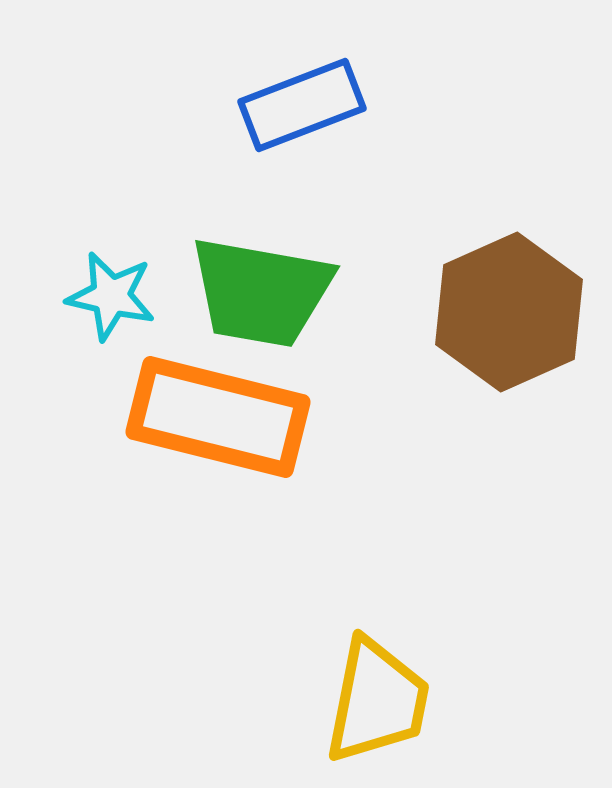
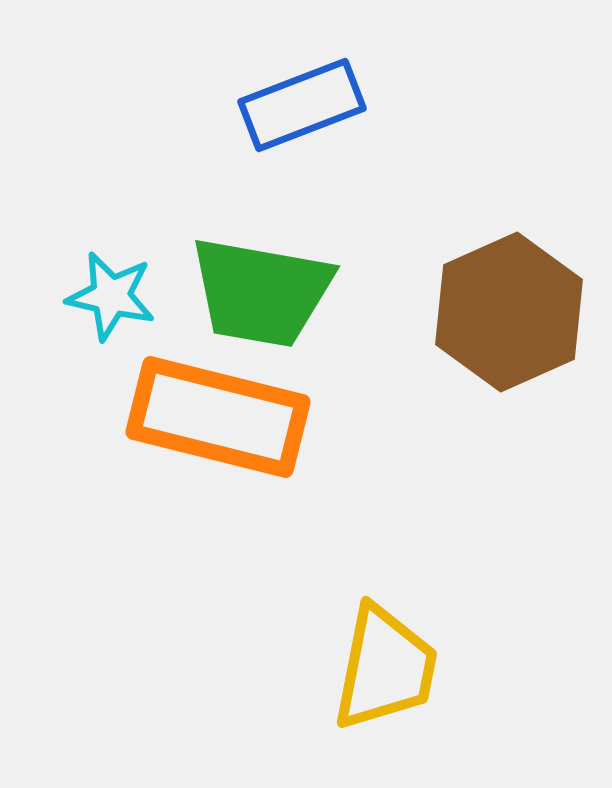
yellow trapezoid: moved 8 px right, 33 px up
